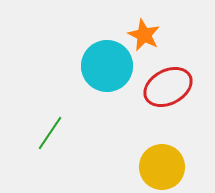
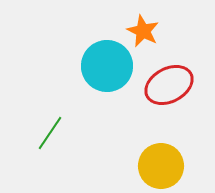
orange star: moved 1 px left, 4 px up
red ellipse: moved 1 px right, 2 px up
yellow circle: moved 1 px left, 1 px up
